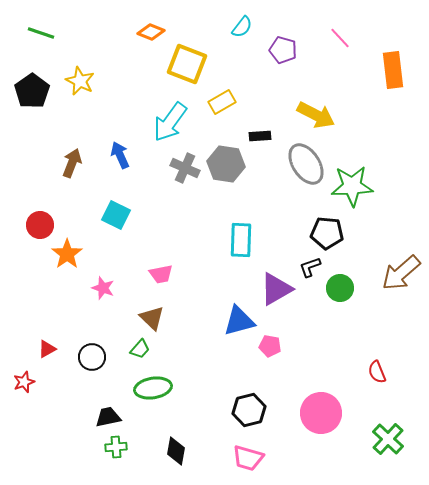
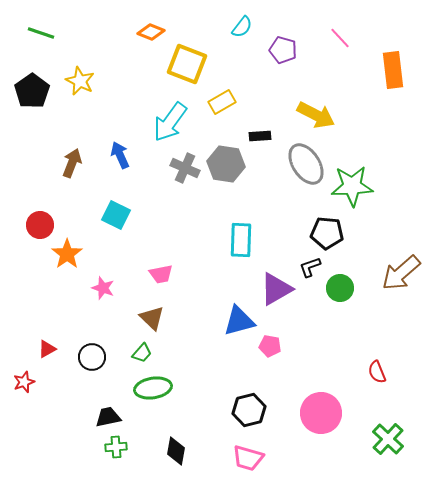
green trapezoid at (140, 349): moved 2 px right, 4 px down
